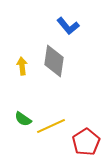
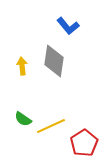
red pentagon: moved 2 px left, 1 px down
